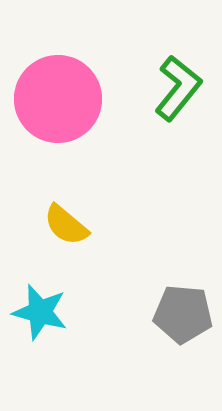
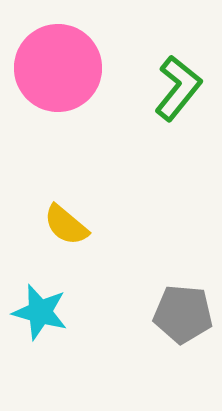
pink circle: moved 31 px up
